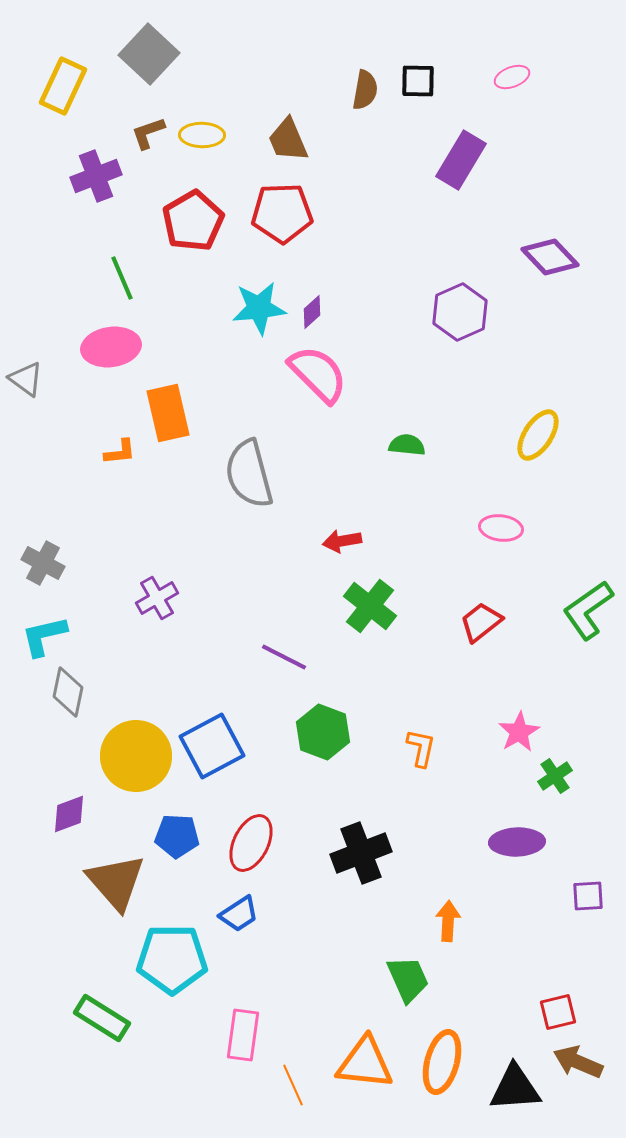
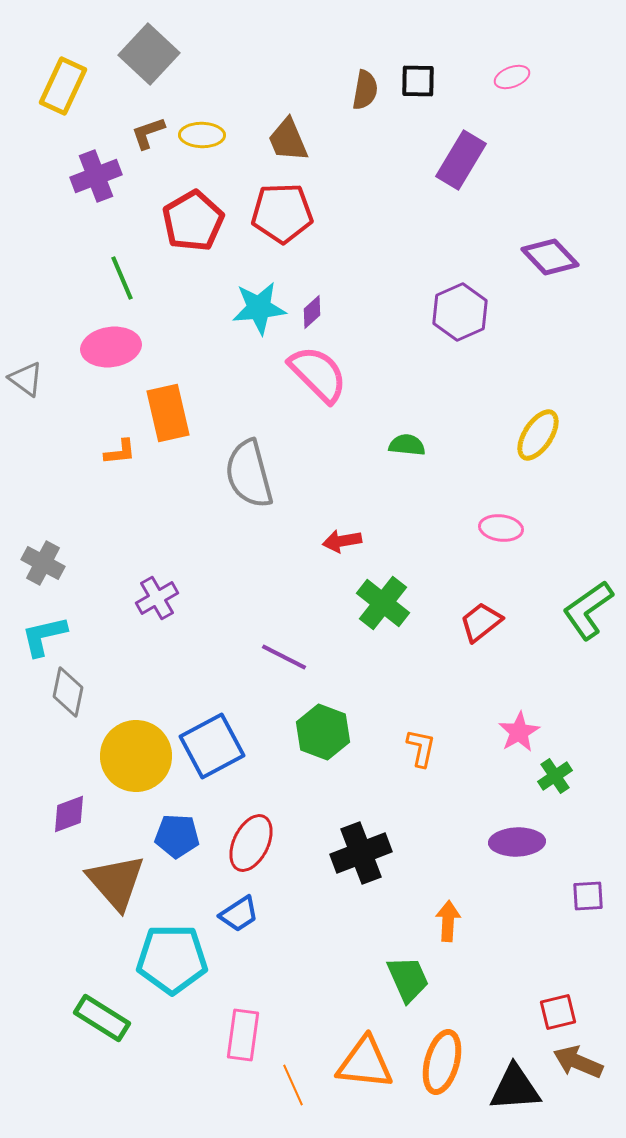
green cross at (370, 606): moved 13 px right, 3 px up
